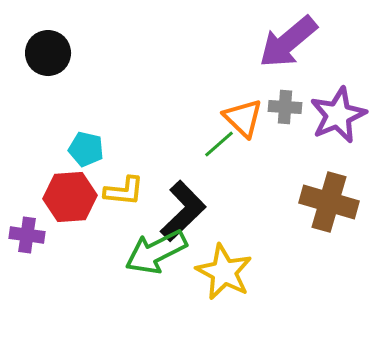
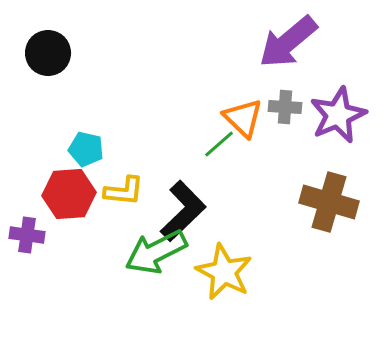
red hexagon: moved 1 px left, 3 px up
